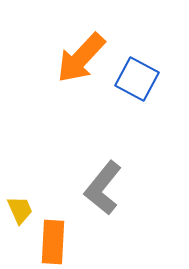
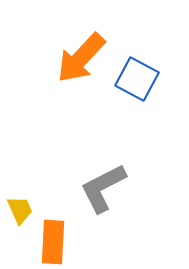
gray L-shape: rotated 24 degrees clockwise
